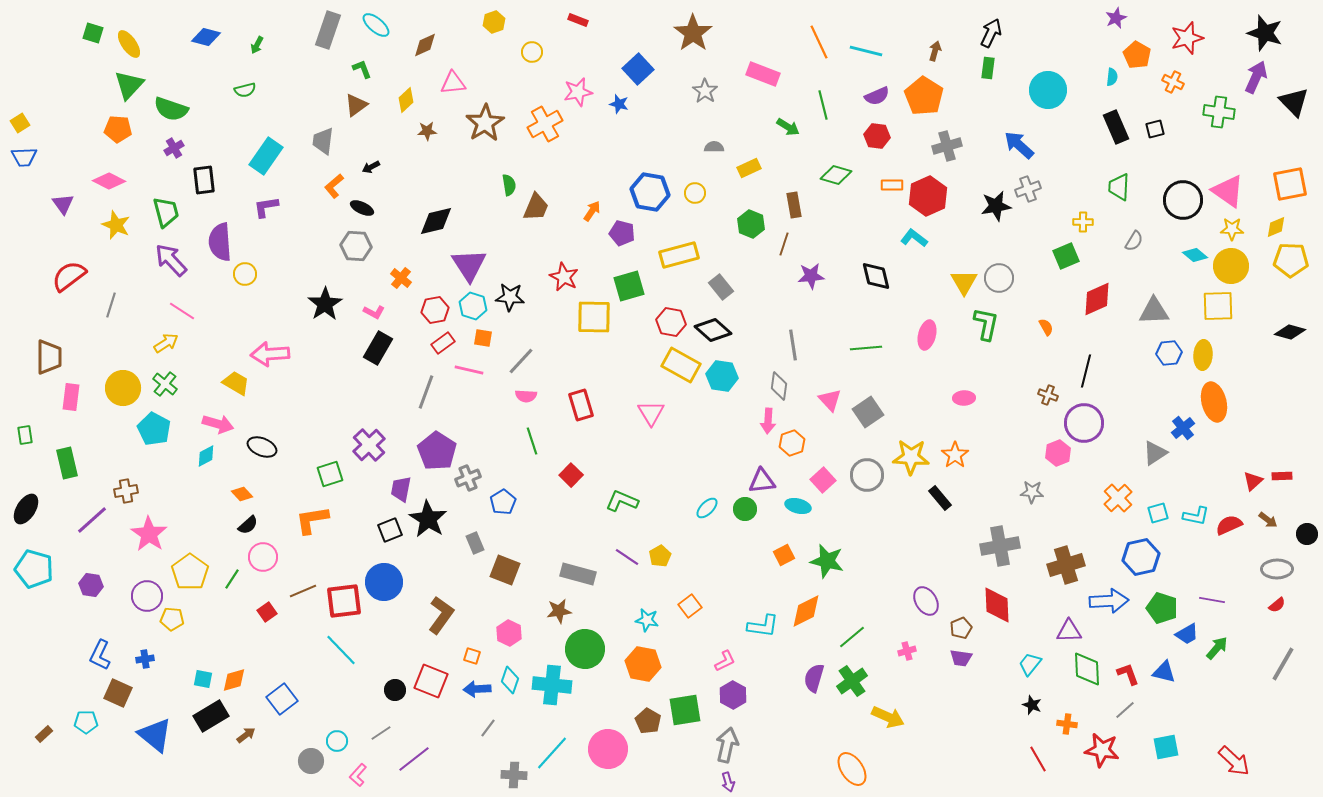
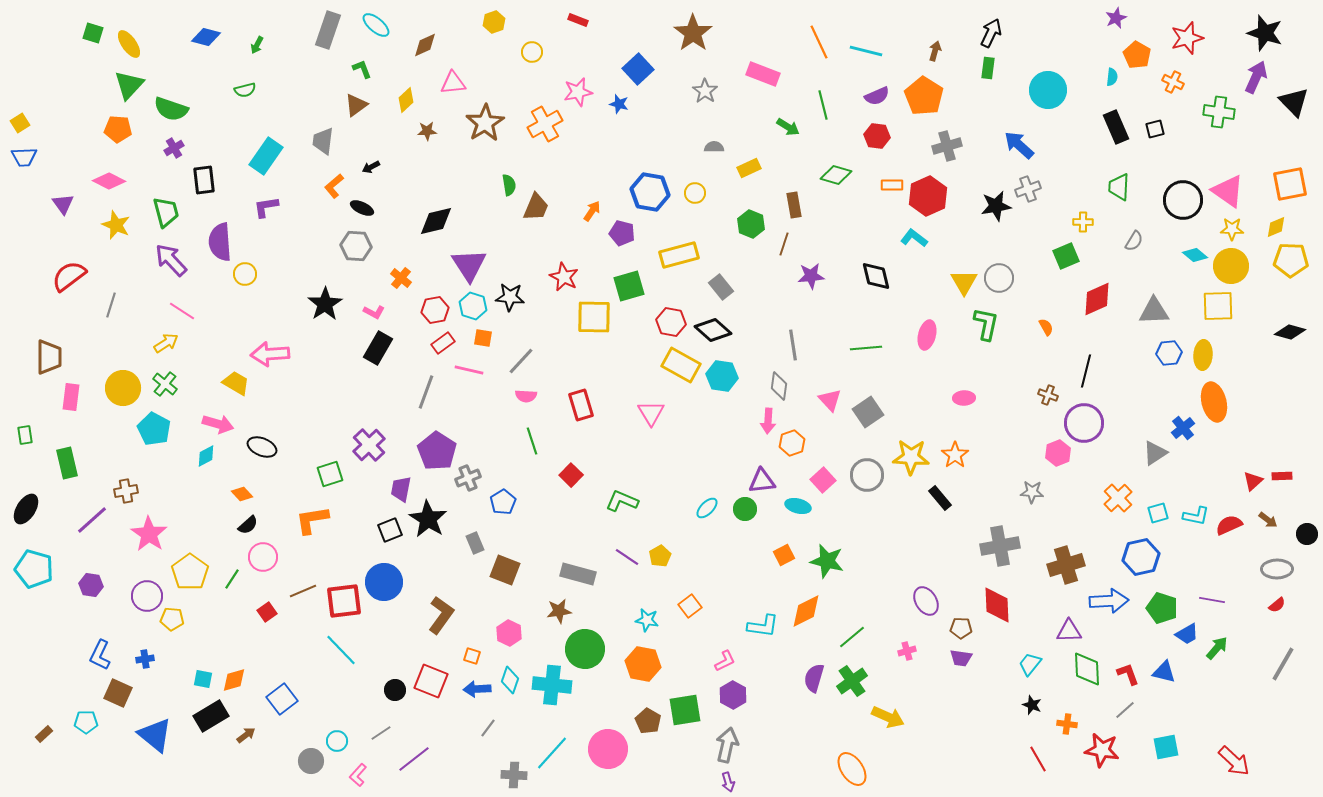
brown pentagon at (961, 628): rotated 25 degrees clockwise
